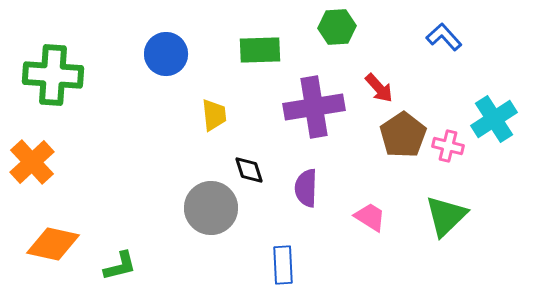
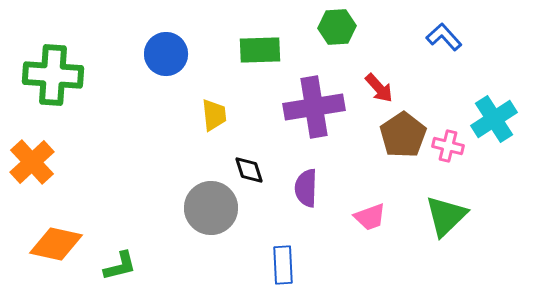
pink trapezoid: rotated 128 degrees clockwise
orange diamond: moved 3 px right
